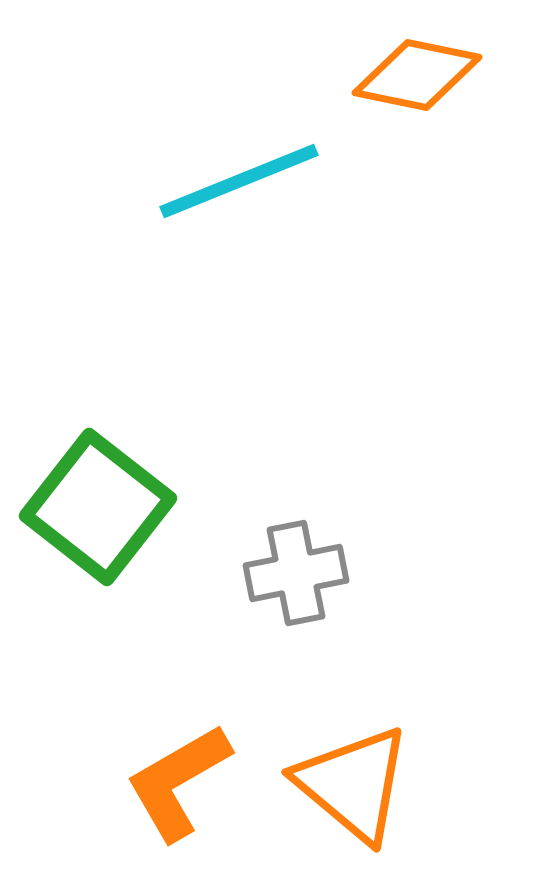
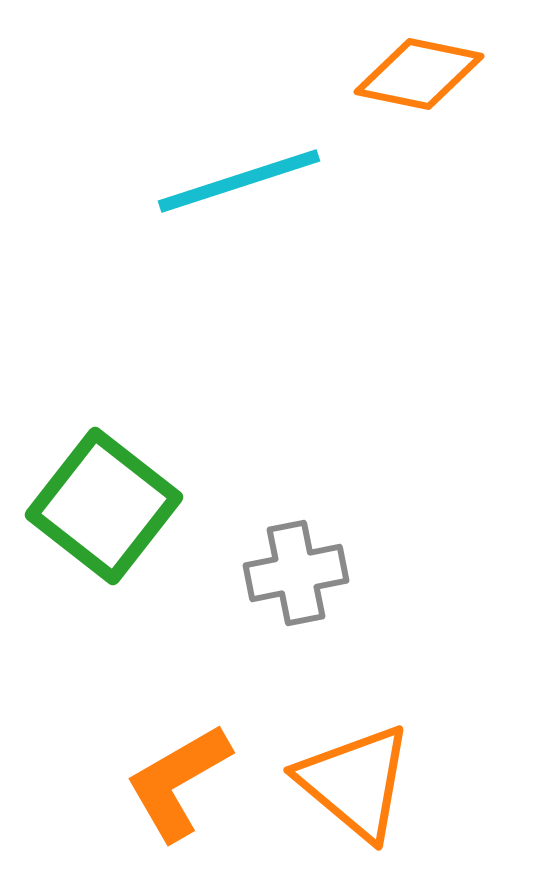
orange diamond: moved 2 px right, 1 px up
cyan line: rotated 4 degrees clockwise
green square: moved 6 px right, 1 px up
orange triangle: moved 2 px right, 2 px up
